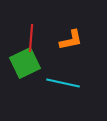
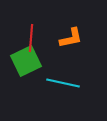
orange L-shape: moved 2 px up
green square: moved 1 px right, 2 px up
